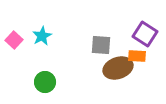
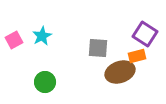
pink square: rotated 18 degrees clockwise
gray square: moved 3 px left, 3 px down
orange rectangle: rotated 18 degrees counterclockwise
brown ellipse: moved 2 px right, 4 px down
